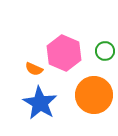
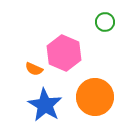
green circle: moved 29 px up
orange circle: moved 1 px right, 2 px down
blue star: moved 5 px right, 2 px down
